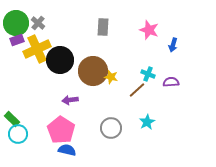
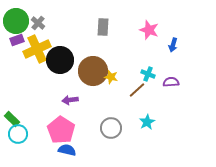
green circle: moved 2 px up
